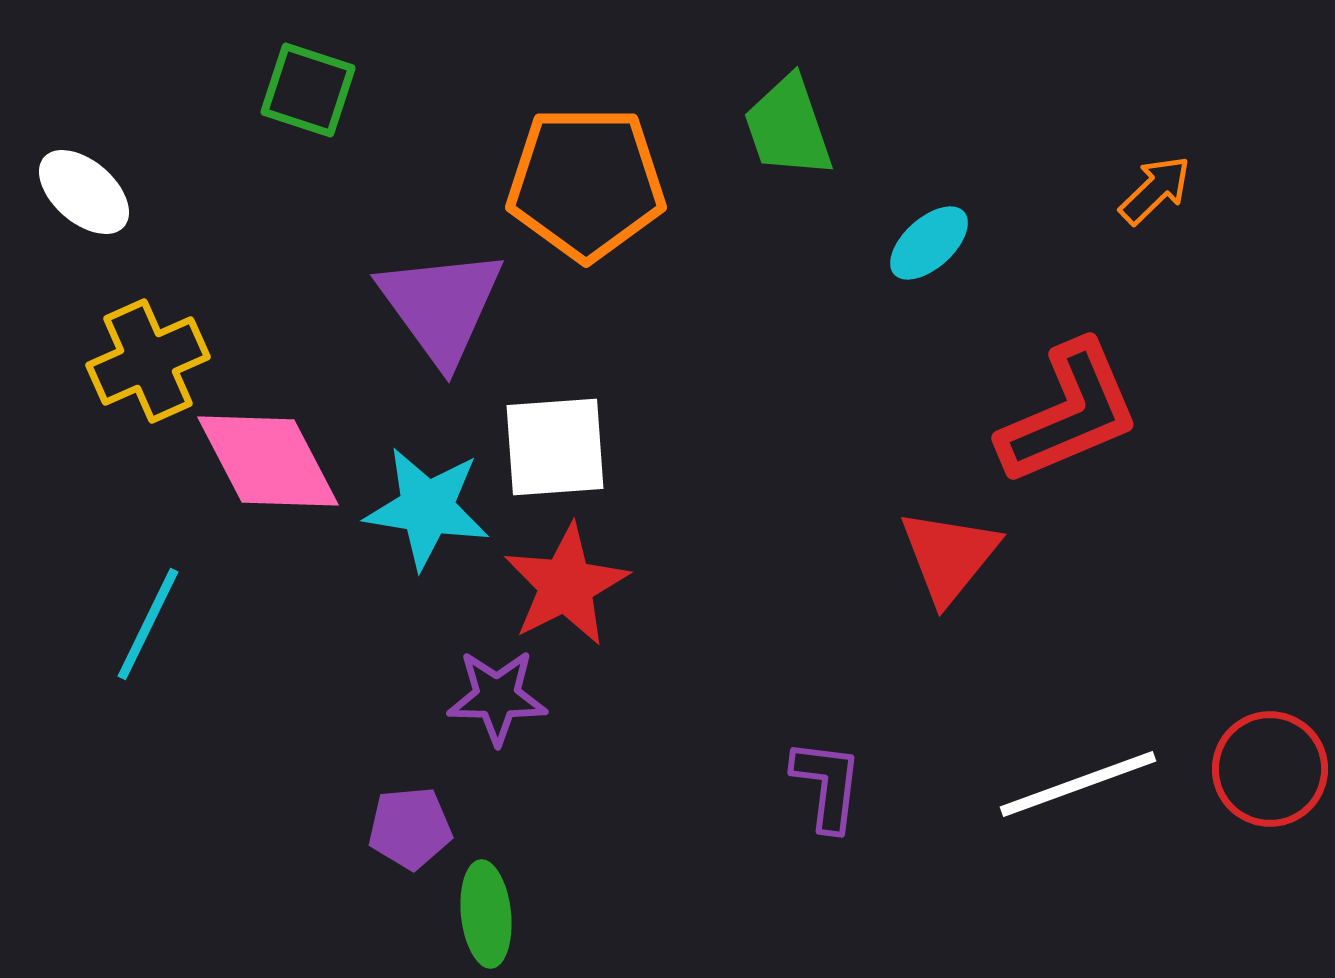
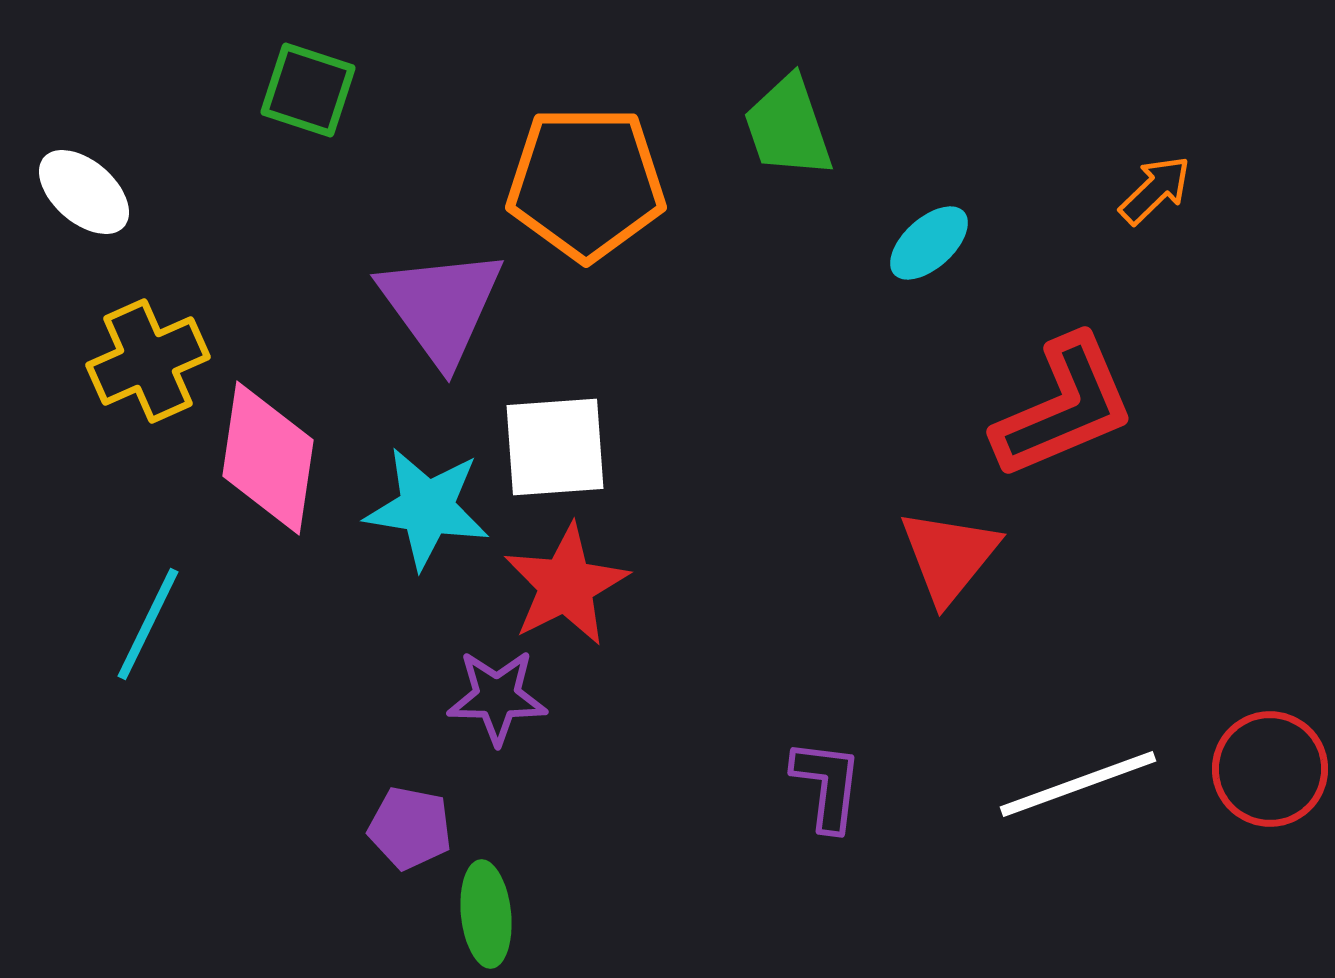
red L-shape: moved 5 px left, 6 px up
pink diamond: moved 3 px up; rotated 36 degrees clockwise
purple pentagon: rotated 16 degrees clockwise
